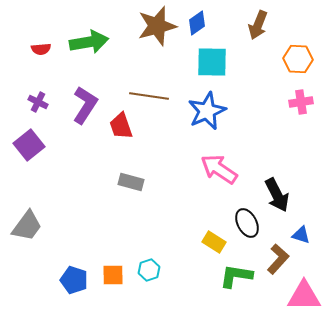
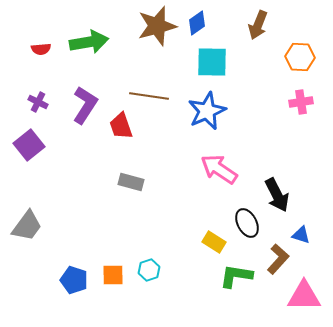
orange hexagon: moved 2 px right, 2 px up
